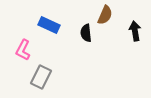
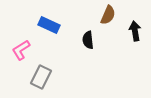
brown semicircle: moved 3 px right
black semicircle: moved 2 px right, 7 px down
pink L-shape: moved 2 px left; rotated 30 degrees clockwise
